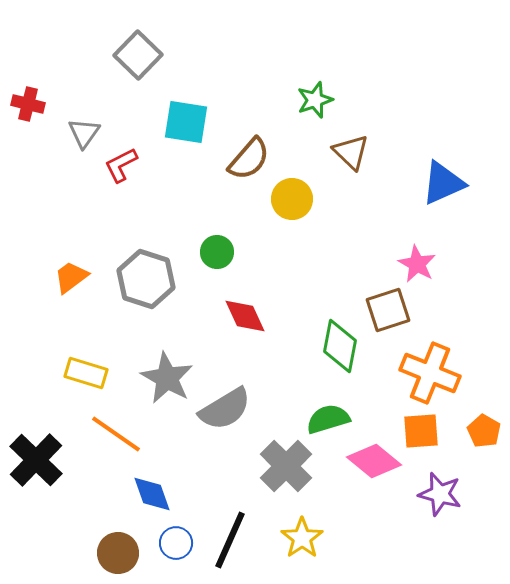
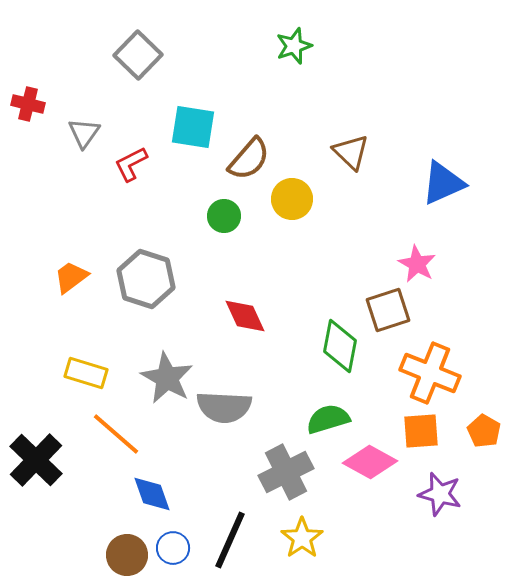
green star: moved 21 px left, 54 px up
cyan square: moved 7 px right, 5 px down
red L-shape: moved 10 px right, 1 px up
green circle: moved 7 px right, 36 px up
gray semicircle: moved 1 px left, 2 px up; rotated 34 degrees clockwise
orange line: rotated 6 degrees clockwise
pink diamond: moved 4 px left, 1 px down; rotated 10 degrees counterclockwise
gray cross: moved 6 px down; rotated 18 degrees clockwise
blue circle: moved 3 px left, 5 px down
brown circle: moved 9 px right, 2 px down
